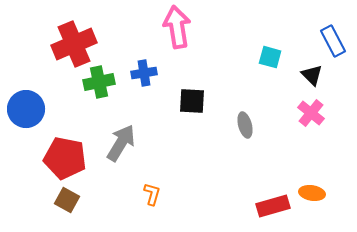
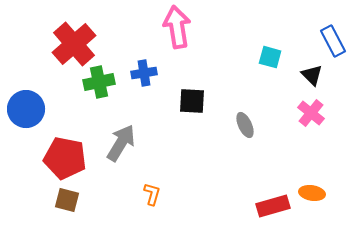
red cross: rotated 18 degrees counterclockwise
gray ellipse: rotated 10 degrees counterclockwise
brown square: rotated 15 degrees counterclockwise
